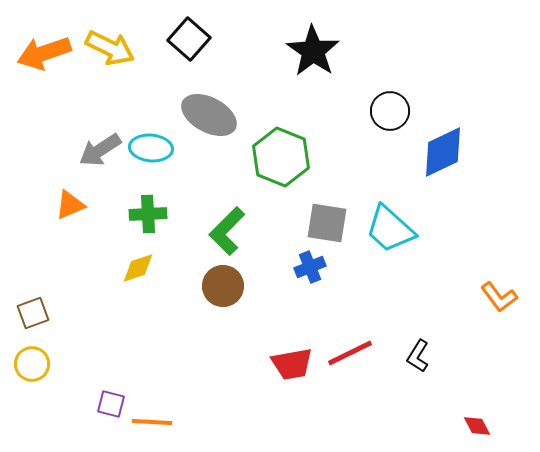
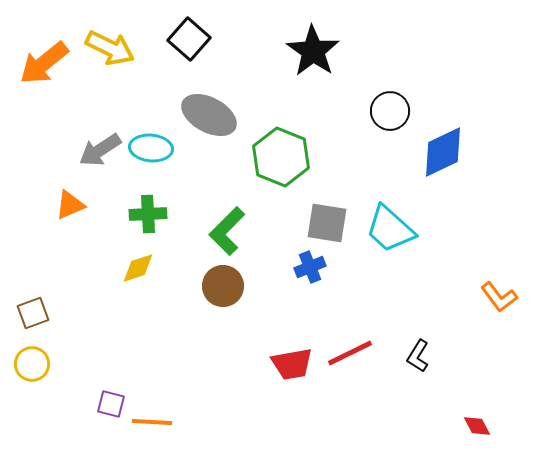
orange arrow: moved 10 px down; rotated 20 degrees counterclockwise
